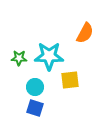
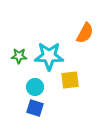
green star: moved 2 px up
